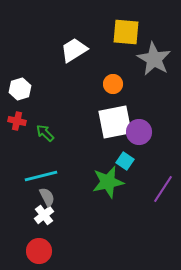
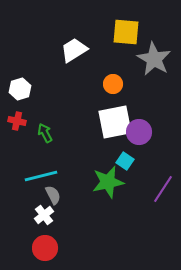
green arrow: rotated 18 degrees clockwise
gray semicircle: moved 6 px right, 2 px up
red circle: moved 6 px right, 3 px up
